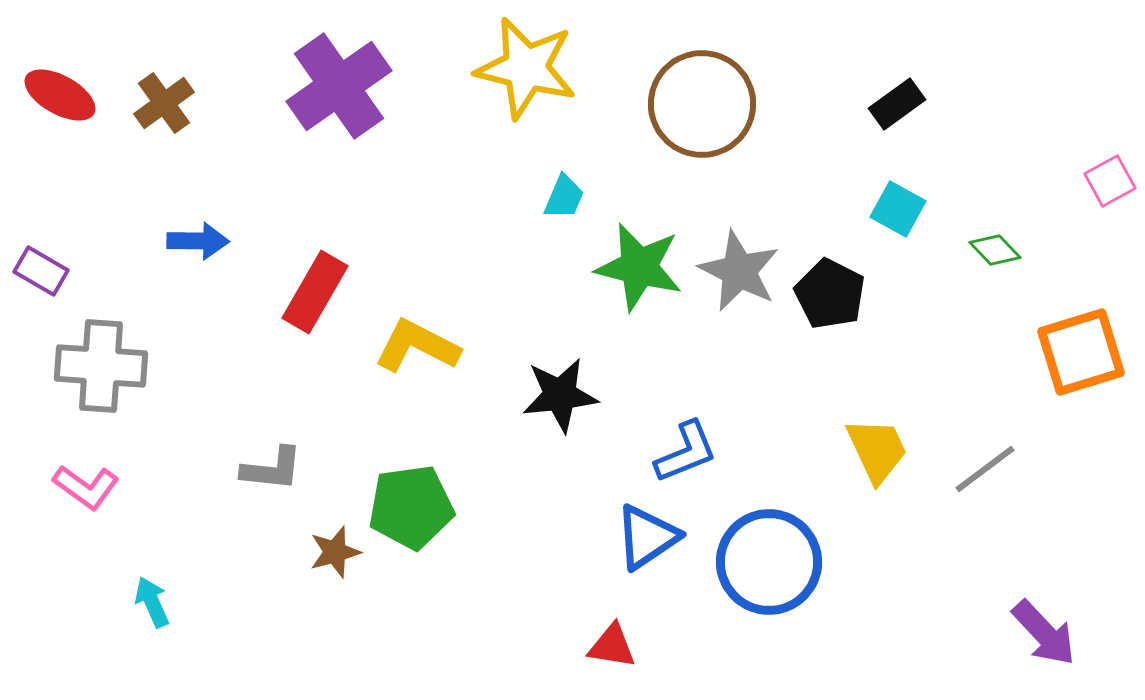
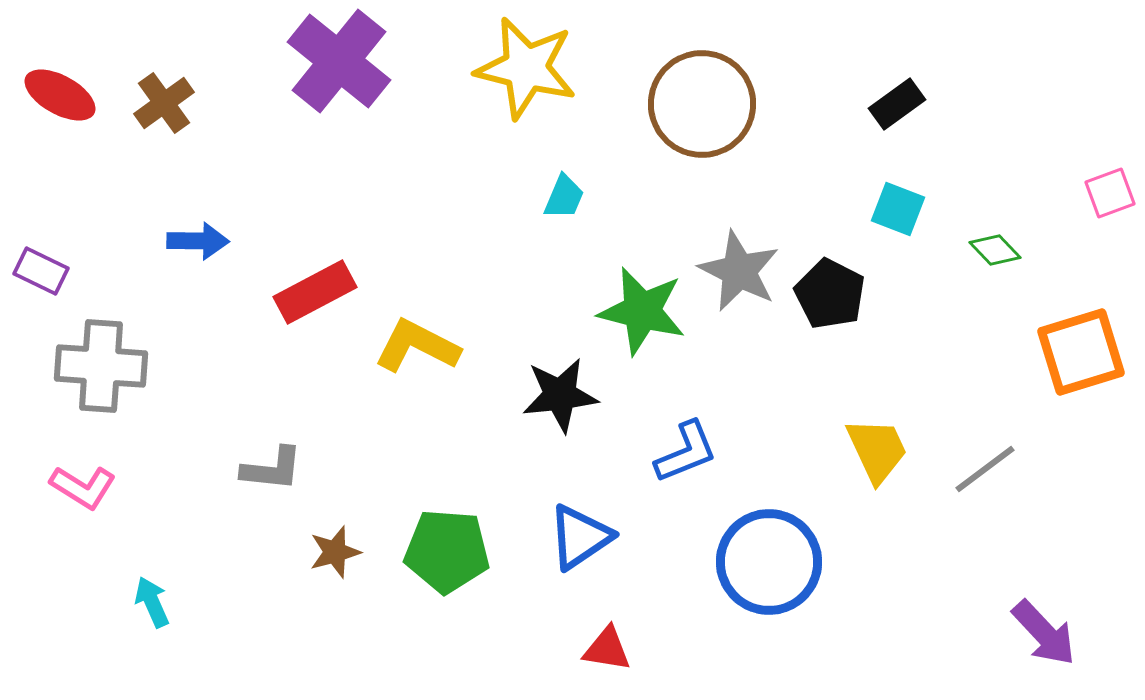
purple cross: moved 25 px up; rotated 16 degrees counterclockwise
pink square: moved 12 px down; rotated 9 degrees clockwise
cyan square: rotated 8 degrees counterclockwise
green star: moved 3 px right, 44 px down
purple rectangle: rotated 4 degrees counterclockwise
red rectangle: rotated 32 degrees clockwise
pink L-shape: moved 3 px left; rotated 4 degrees counterclockwise
green pentagon: moved 36 px right, 44 px down; rotated 12 degrees clockwise
blue triangle: moved 67 px left
red triangle: moved 5 px left, 3 px down
